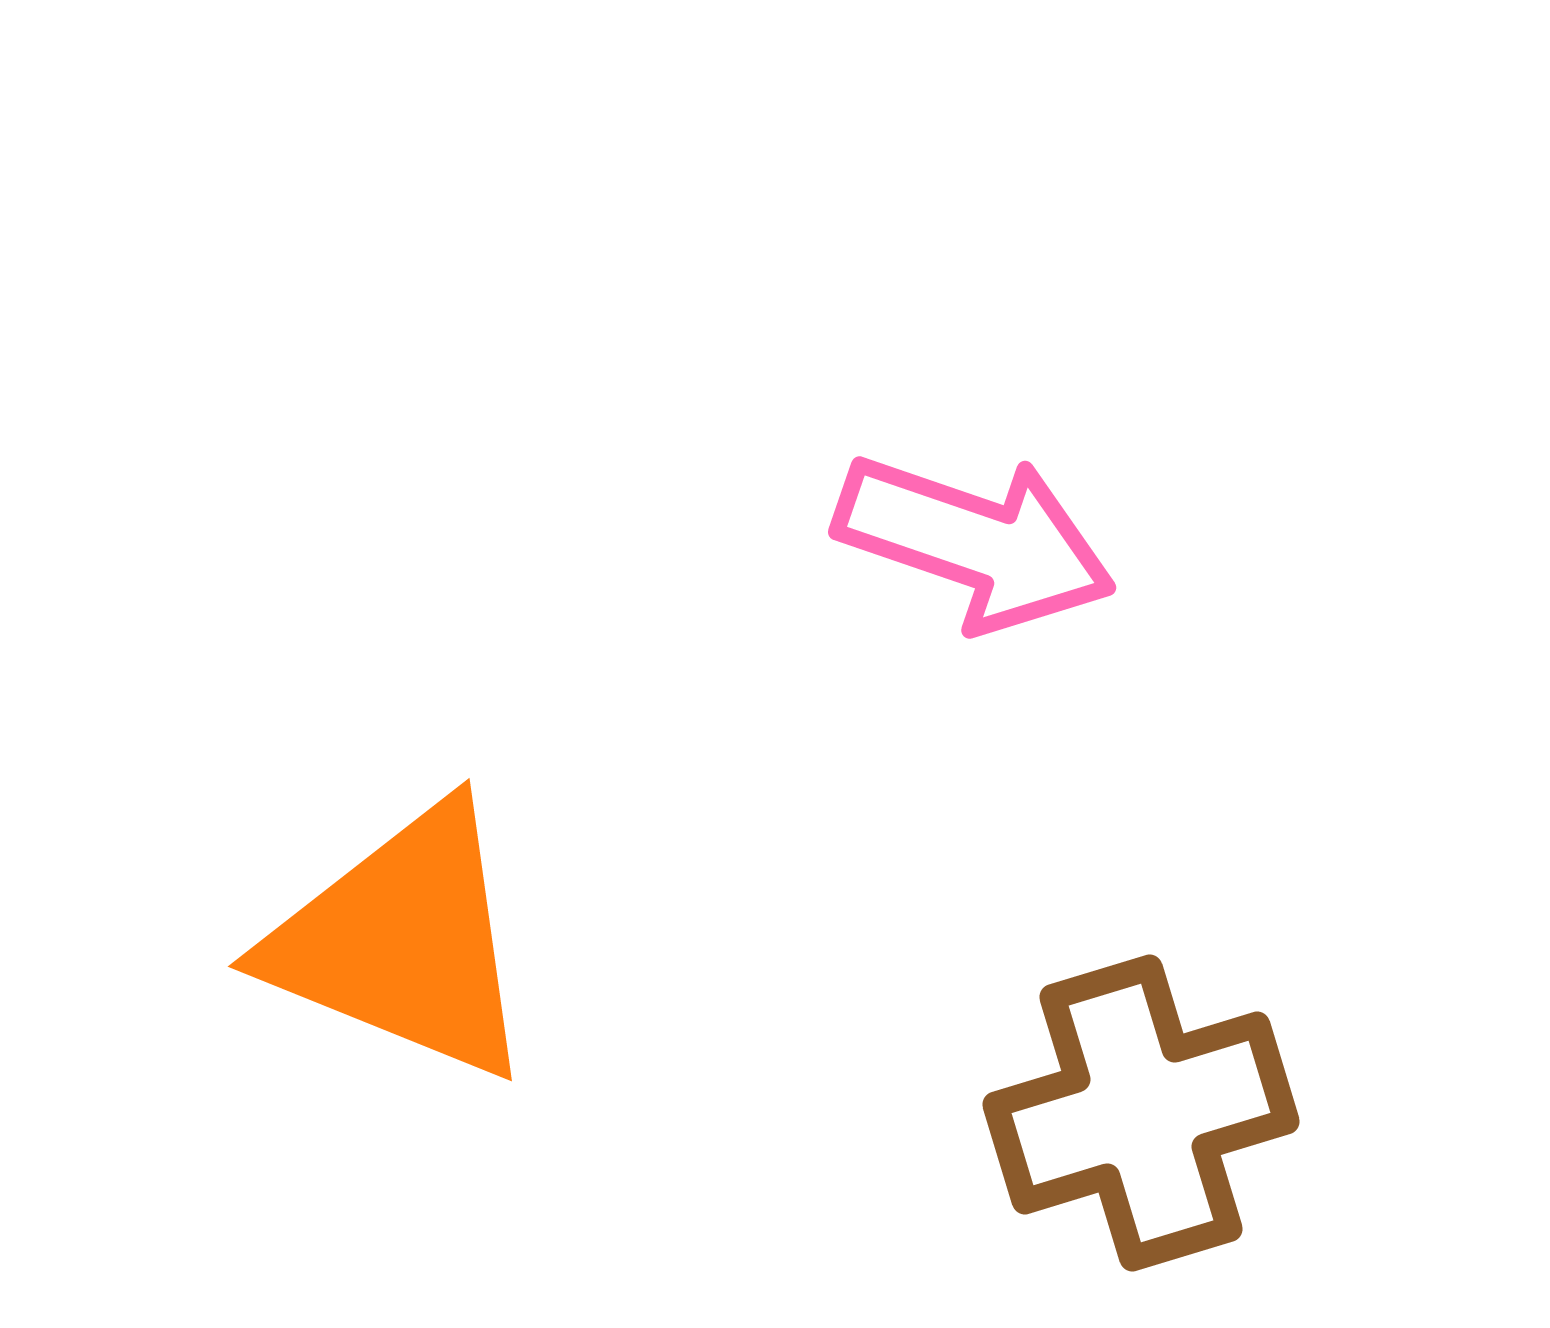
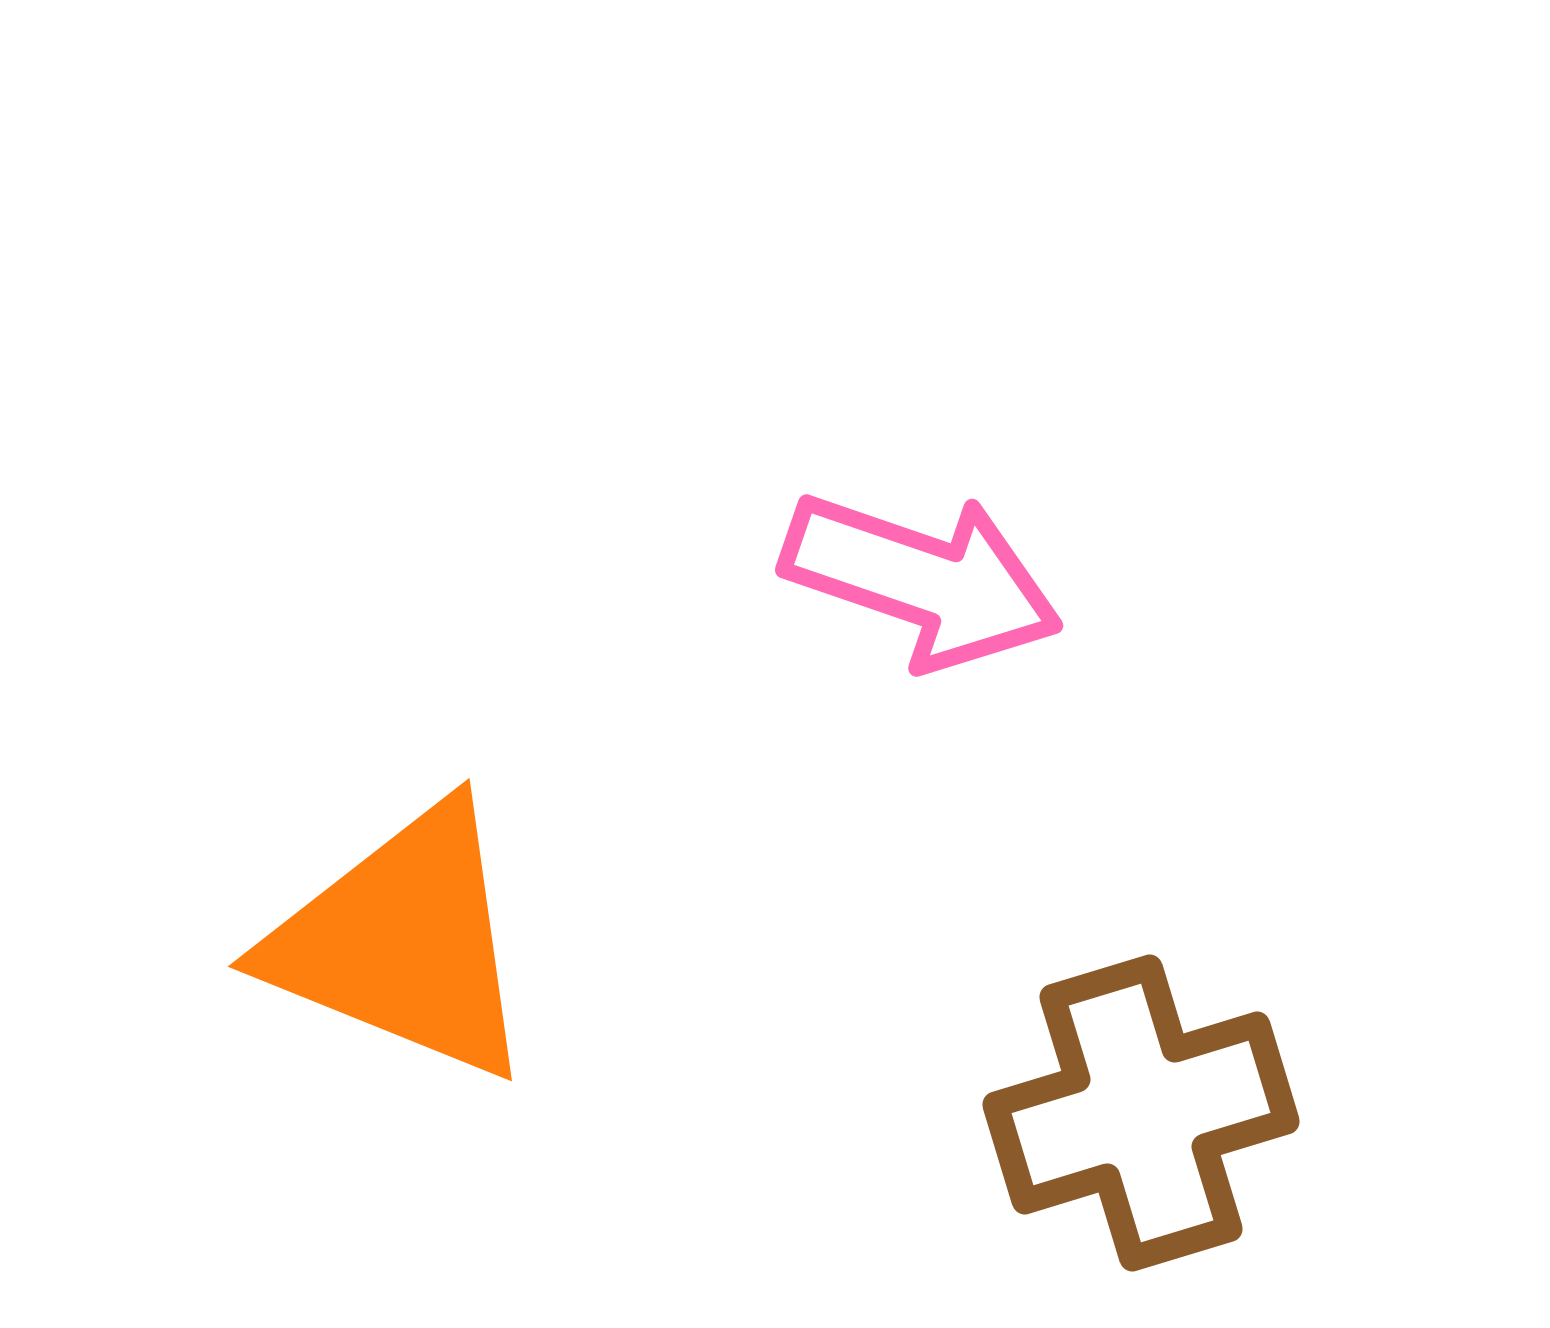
pink arrow: moved 53 px left, 38 px down
